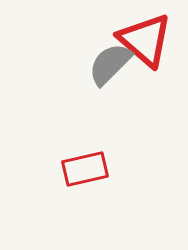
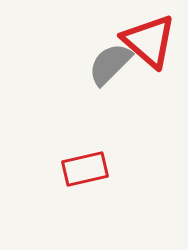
red triangle: moved 4 px right, 1 px down
